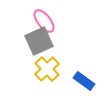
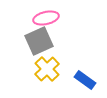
pink ellipse: moved 2 px right, 3 px up; rotated 65 degrees counterclockwise
blue rectangle: moved 1 px right, 1 px up
